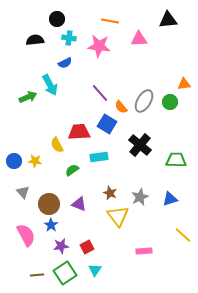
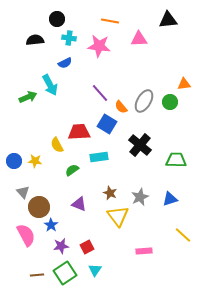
brown circle: moved 10 px left, 3 px down
